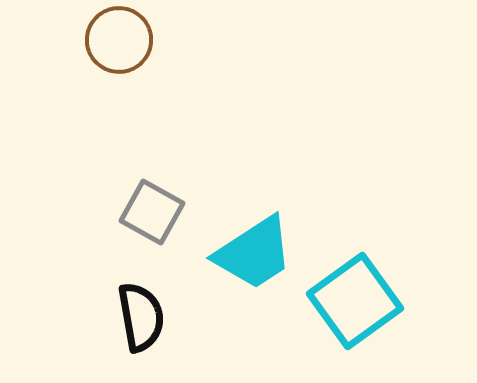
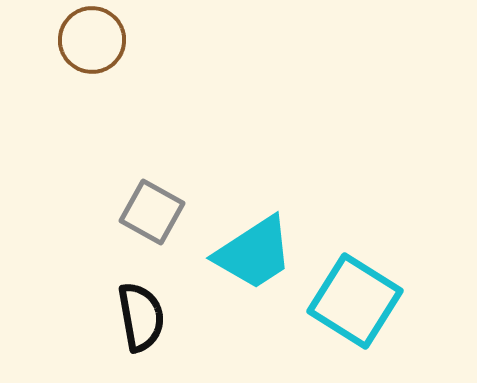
brown circle: moved 27 px left
cyan square: rotated 22 degrees counterclockwise
